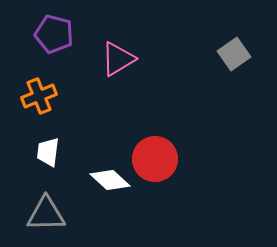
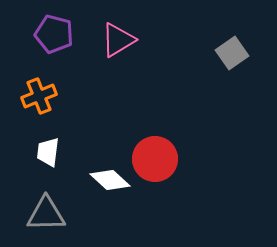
gray square: moved 2 px left, 1 px up
pink triangle: moved 19 px up
